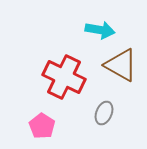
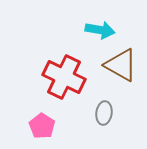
gray ellipse: rotated 15 degrees counterclockwise
